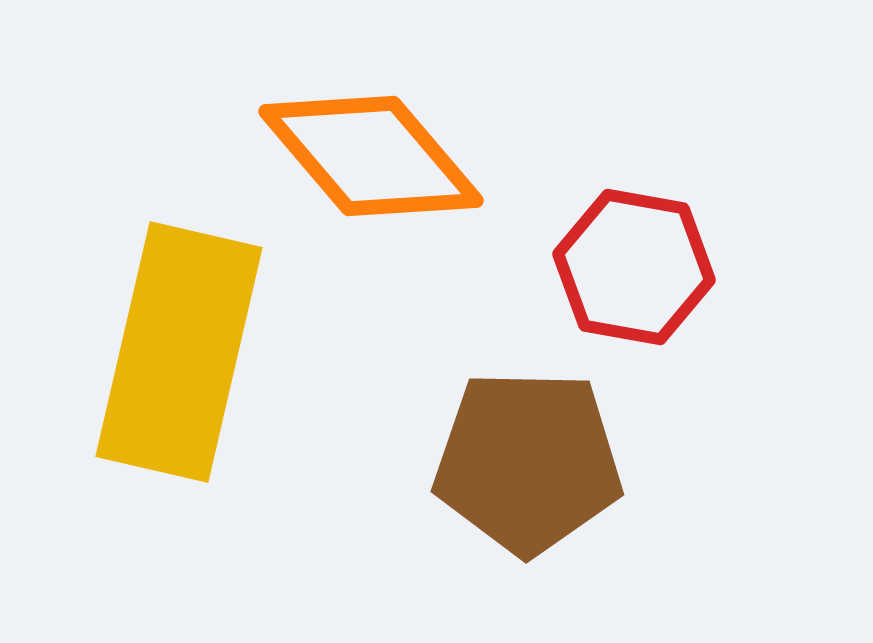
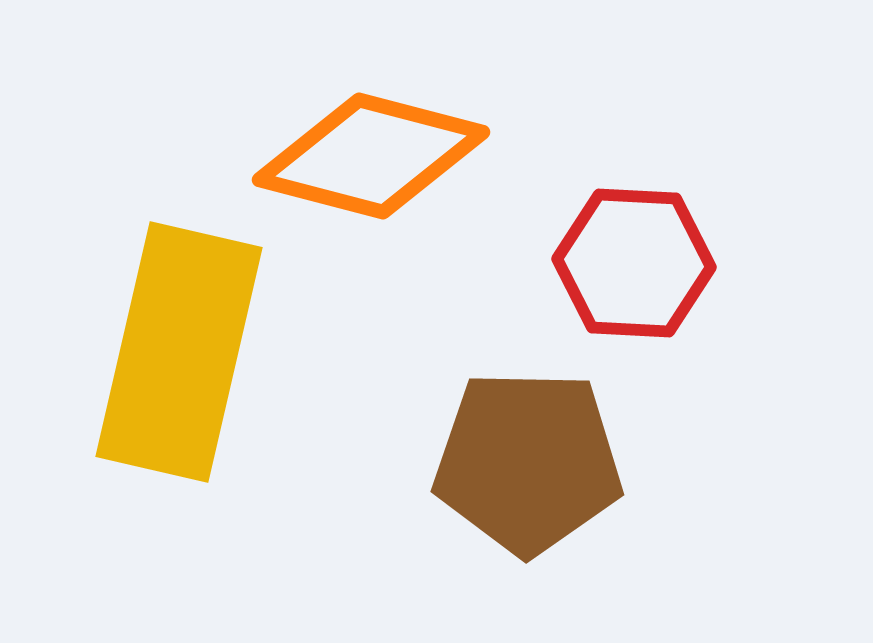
orange diamond: rotated 35 degrees counterclockwise
red hexagon: moved 4 px up; rotated 7 degrees counterclockwise
